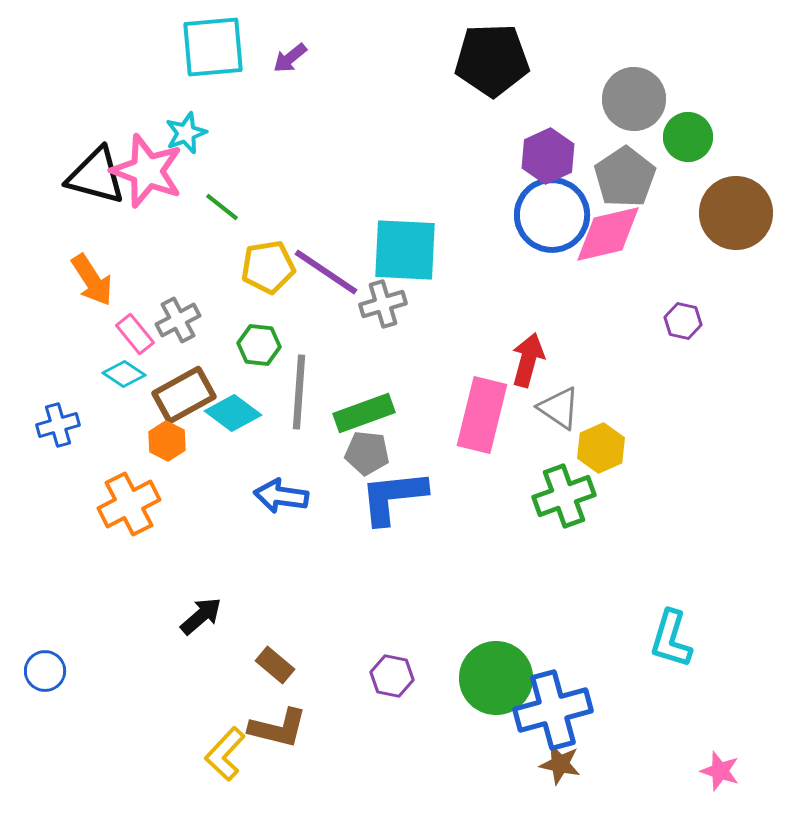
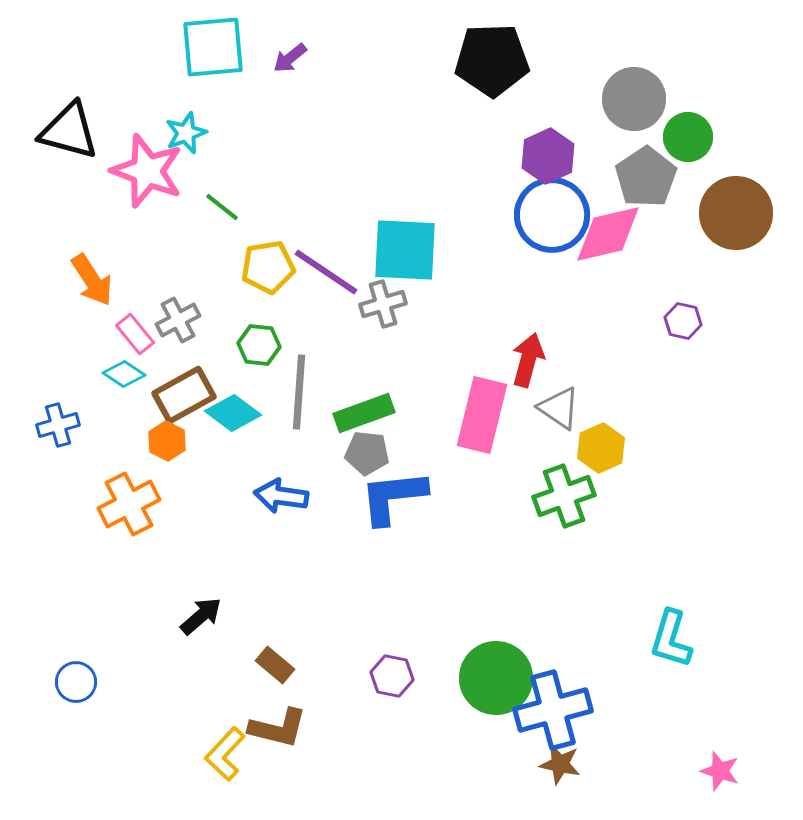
black triangle at (96, 176): moved 27 px left, 45 px up
gray pentagon at (625, 177): moved 21 px right
blue circle at (45, 671): moved 31 px right, 11 px down
